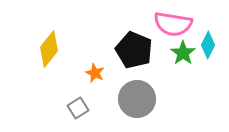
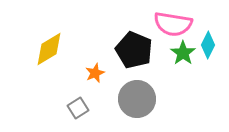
yellow diamond: rotated 21 degrees clockwise
orange star: rotated 24 degrees clockwise
